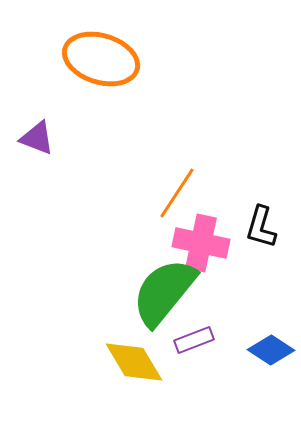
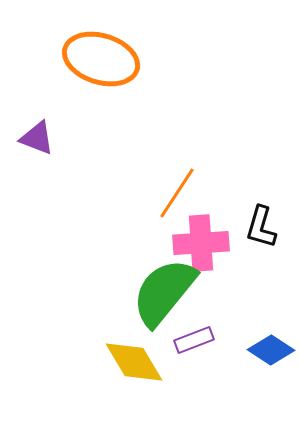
pink cross: rotated 16 degrees counterclockwise
